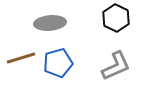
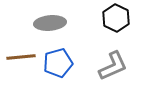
brown line: moved 1 px up; rotated 12 degrees clockwise
gray L-shape: moved 3 px left
